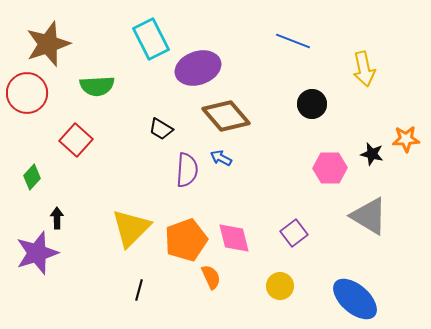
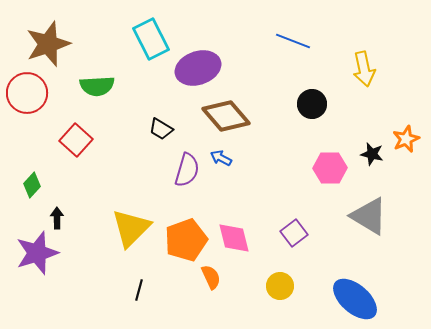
orange star: rotated 20 degrees counterclockwise
purple semicircle: rotated 12 degrees clockwise
green diamond: moved 8 px down
